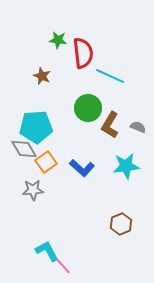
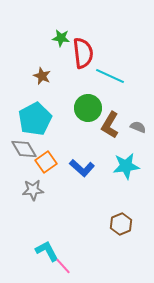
green star: moved 3 px right, 2 px up
cyan pentagon: moved 1 px left, 8 px up; rotated 24 degrees counterclockwise
